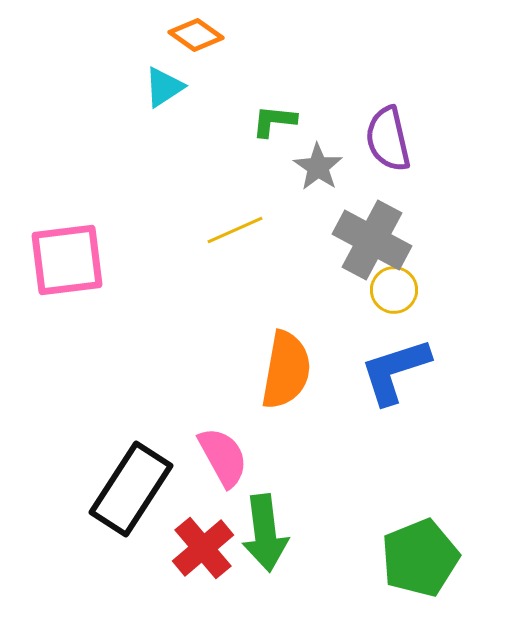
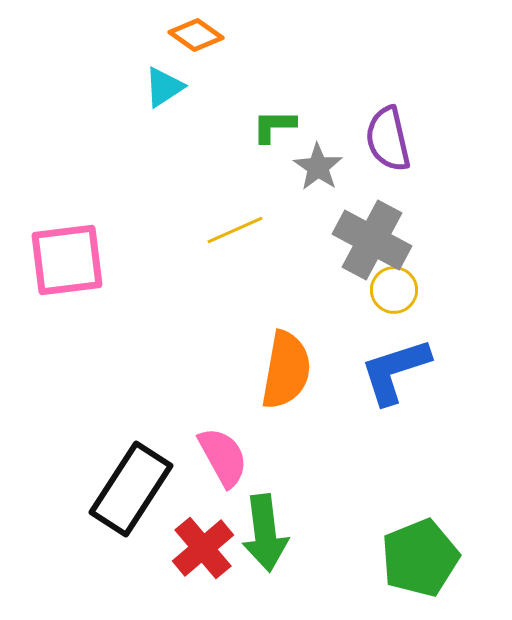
green L-shape: moved 5 px down; rotated 6 degrees counterclockwise
